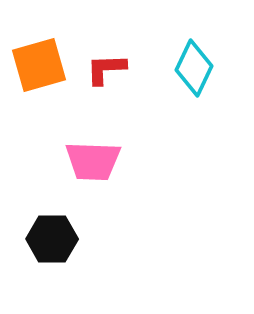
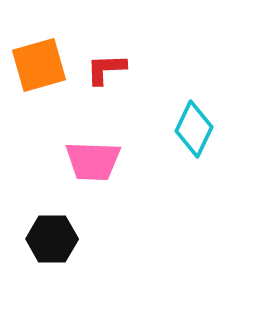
cyan diamond: moved 61 px down
